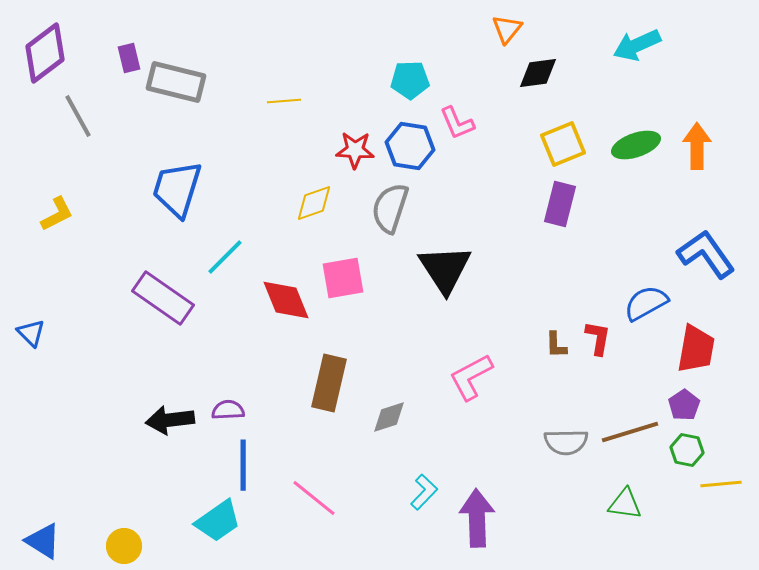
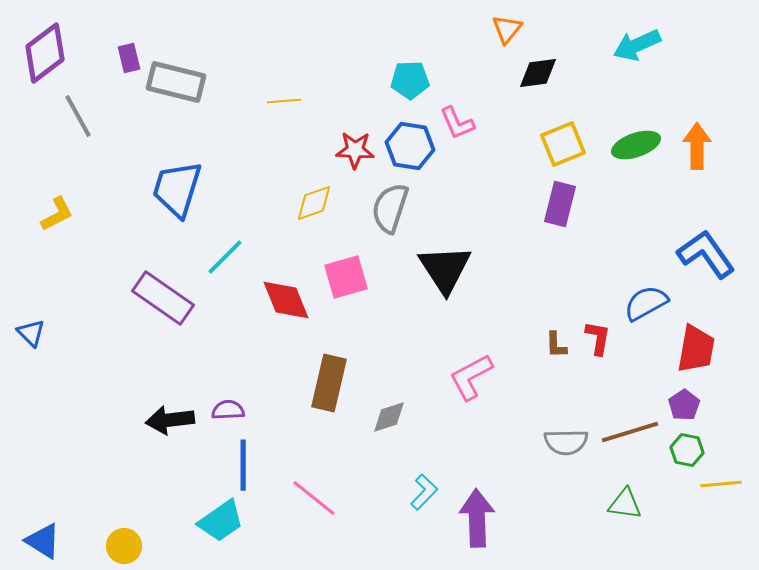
pink square at (343, 278): moved 3 px right, 1 px up; rotated 6 degrees counterclockwise
cyan trapezoid at (218, 521): moved 3 px right
